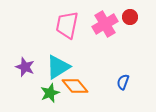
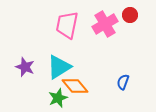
red circle: moved 2 px up
cyan triangle: moved 1 px right
green star: moved 8 px right, 5 px down
